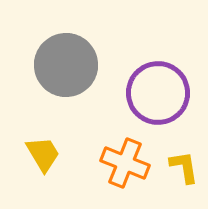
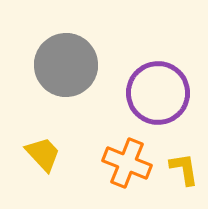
yellow trapezoid: rotated 12 degrees counterclockwise
orange cross: moved 2 px right
yellow L-shape: moved 2 px down
